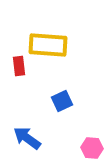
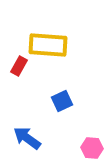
red rectangle: rotated 36 degrees clockwise
